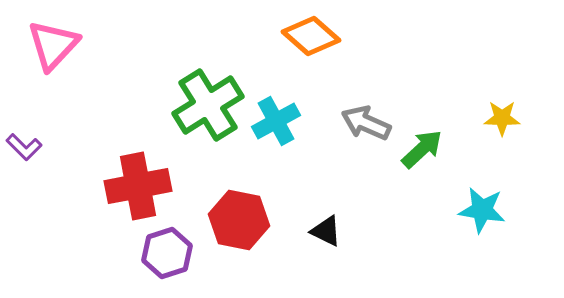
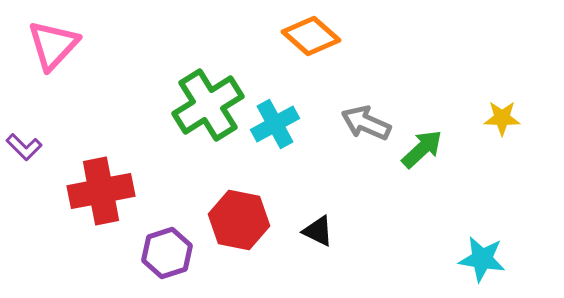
cyan cross: moved 1 px left, 3 px down
red cross: moved 37 px left, 5 px down
cyan star: moved 49 px down
black triangle: moved 8 px left
